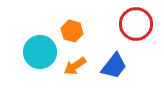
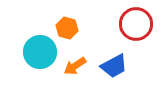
orange hexagon: moved 5 px left, 3 px up
blue trapezoid: rotated 24 degrees clockwise
